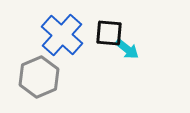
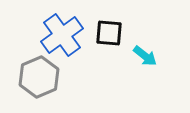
blue cross: rotated 12 degrees clockwise
cyan arrow: moved 18 px right, 7 px down
